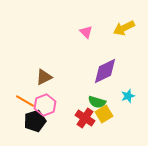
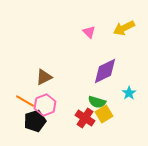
pink triangle: moved 3 px right
cyan star: moved 1 px right, 3 px up; rotated 16 degrees counterclockwise
